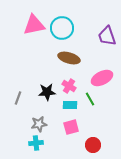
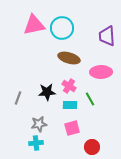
purple trapezoid: rotated 15 degrees clockwise
pink ellipse: moved 1 px left, 6 px up; rotated 25 degrees clockwise
pink square: moved 1 px right, 1 px down
red circle: moved 1 px left, 2 px down
